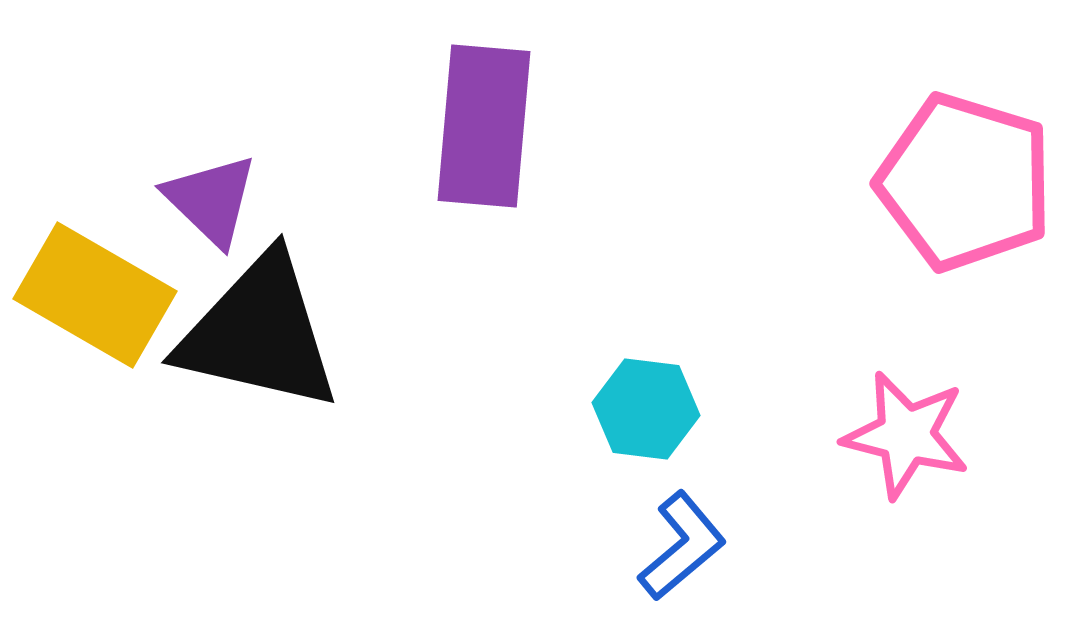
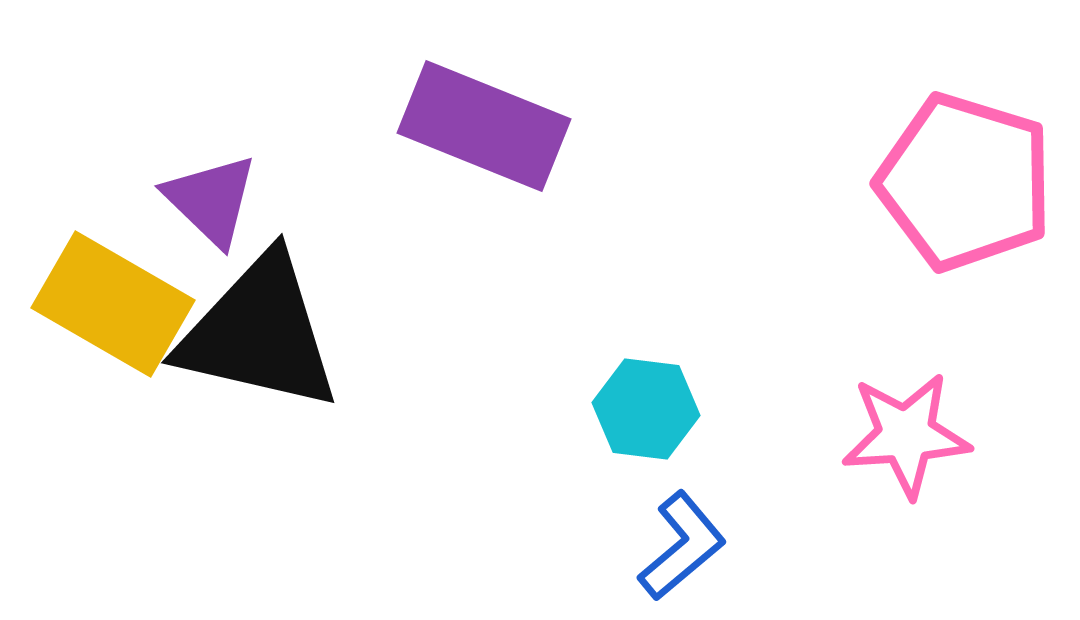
purple rectangle: rotated 73 degrees counterclockwise
yellow rectangle: moved 18 px right, 9 px down
pink star: rotated 18 degrees counterclockwise
